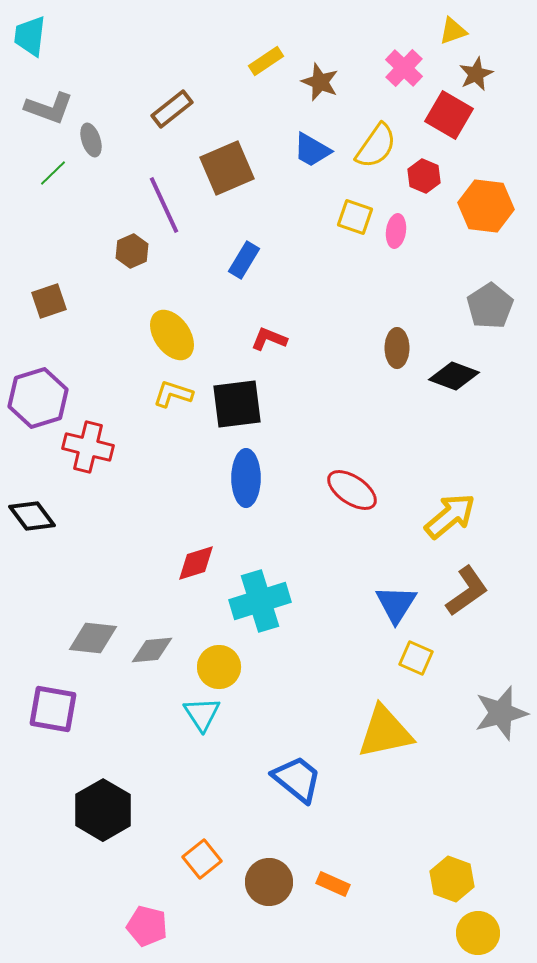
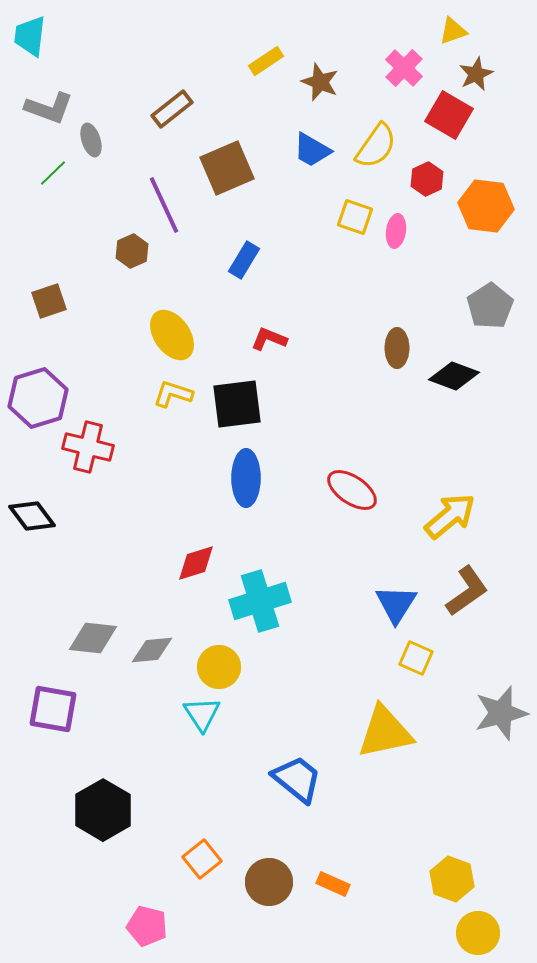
red hexagon at (424, 176): moved 3 px right, 3 px down; rotated 12 degrees clockwise
